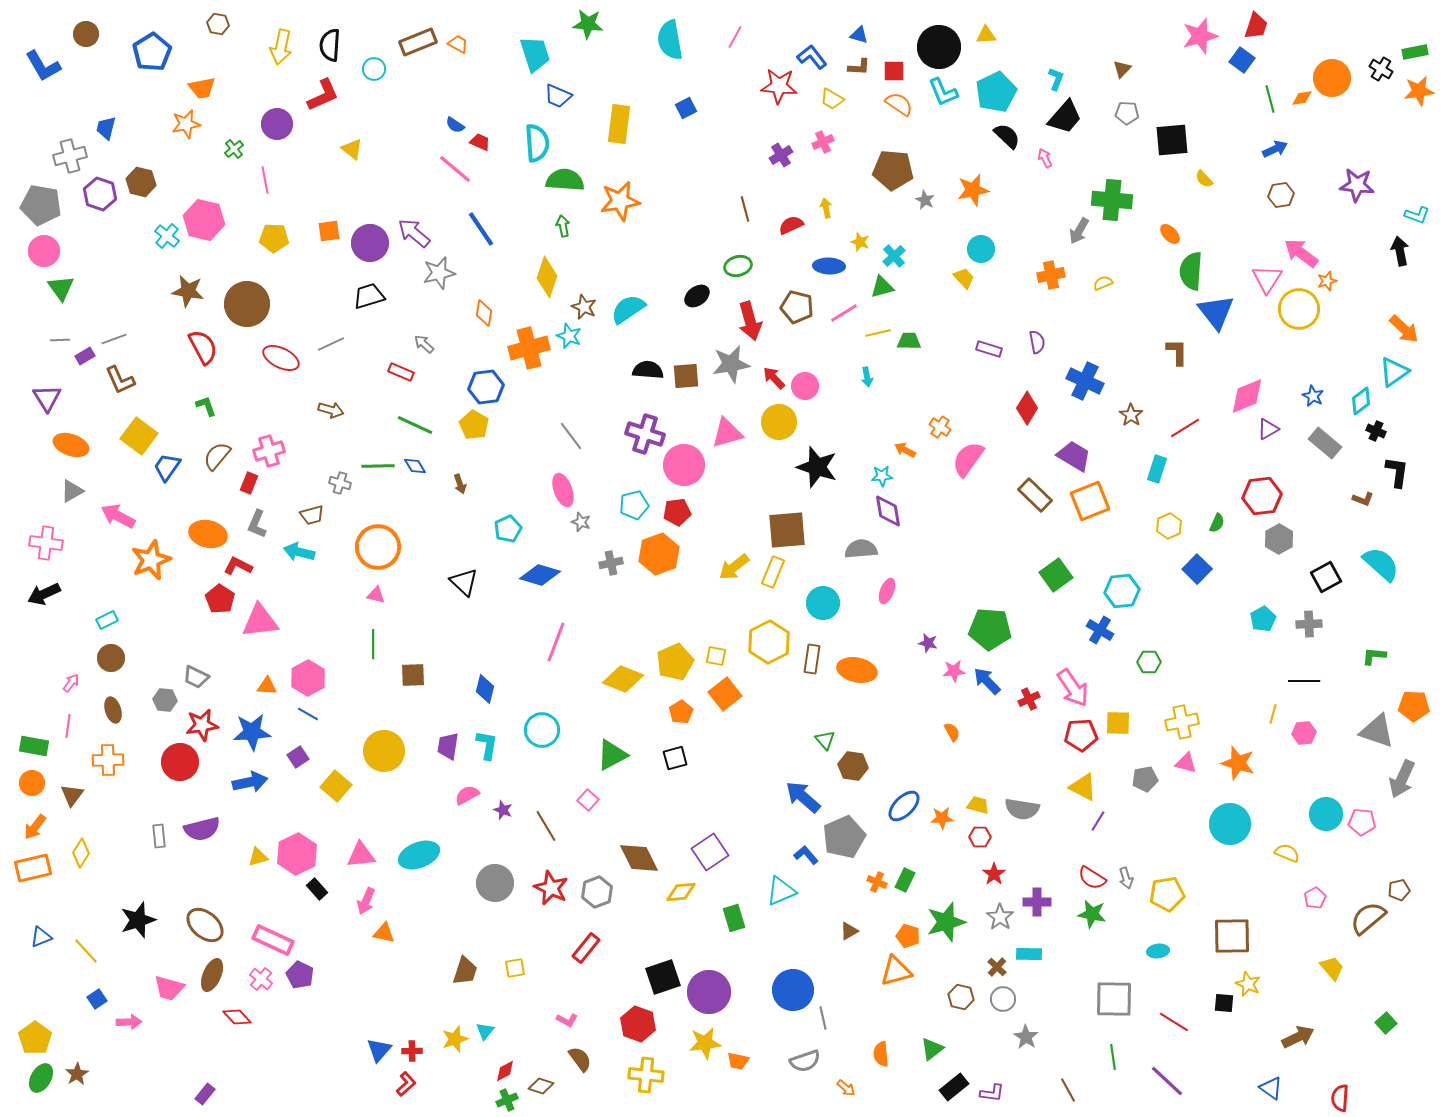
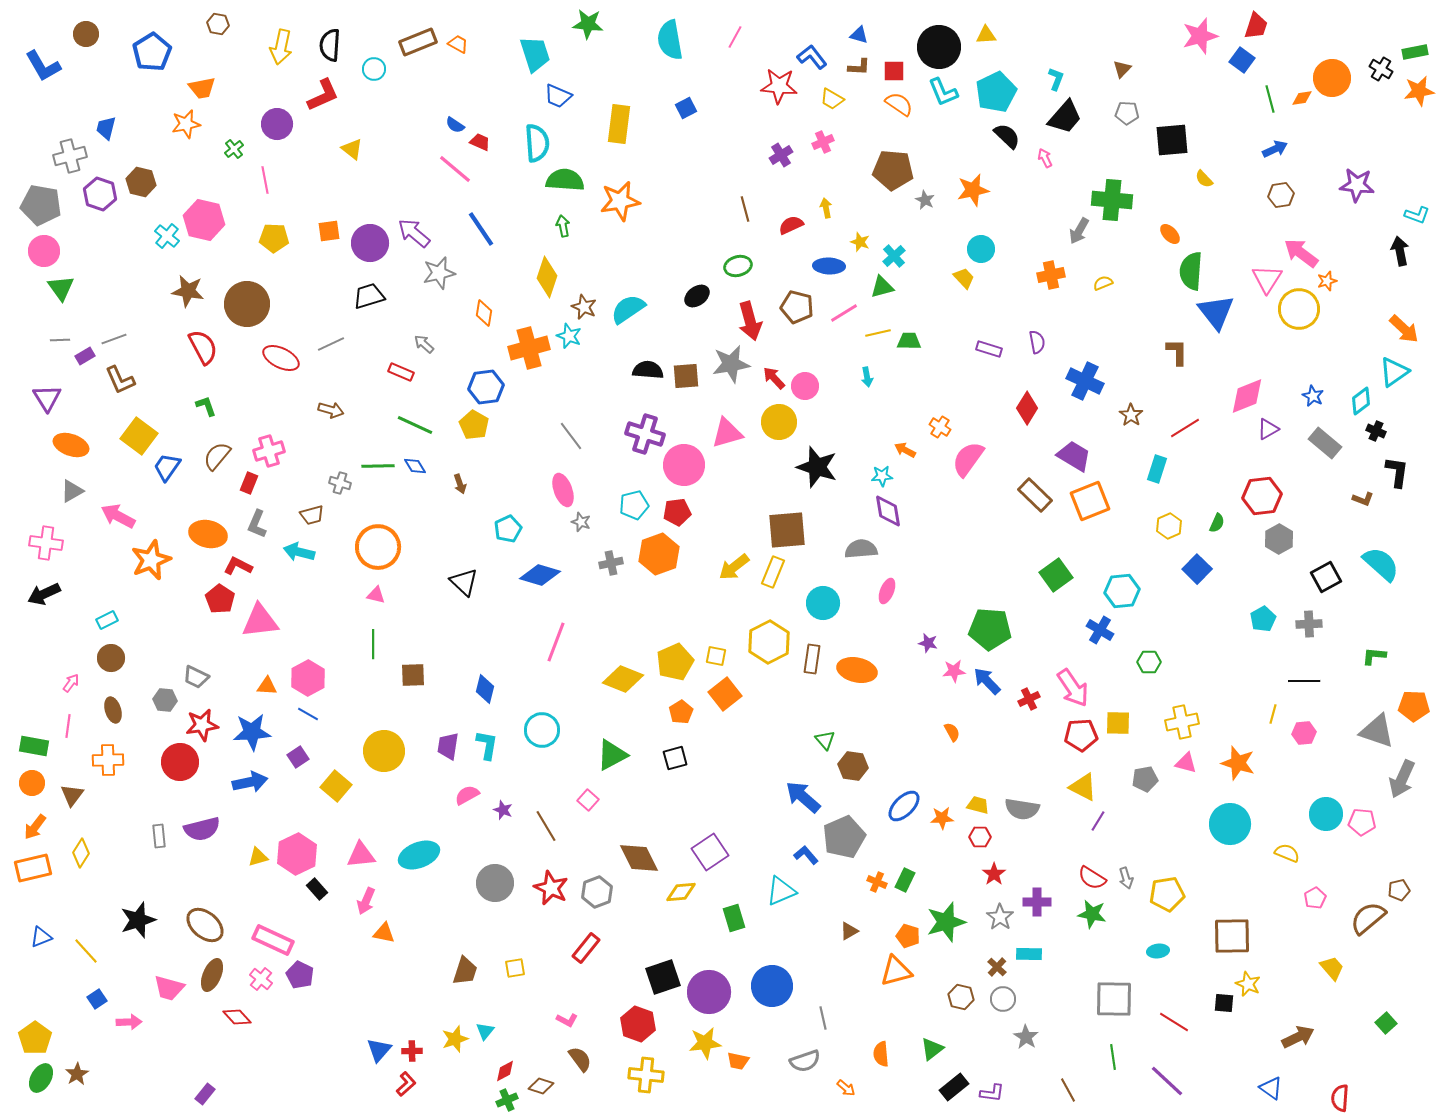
blue circle at (793, 990): moved 21 px left, 4 px up
